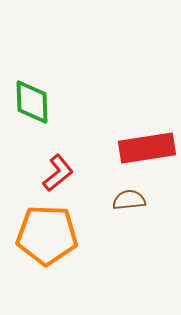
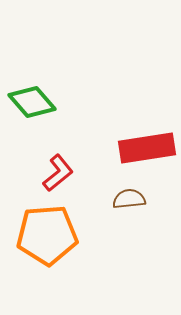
green diamond: rotated 39 degrees counterclockwise
brown semicircle: moved 1 px up
orange pentagon: rotated 6 degrees counterclockwise
